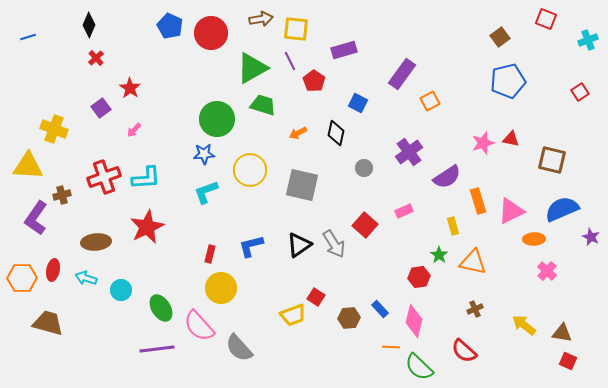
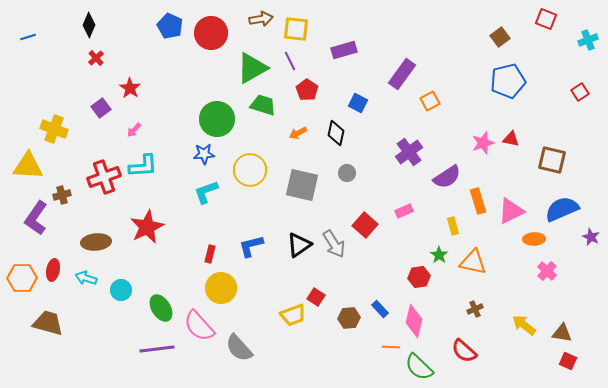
red pentagon at (314, 81): moved 7 px left, 9 px down
gray circle at (364, 168): moved 17 px left, 5 px down
cyan L-shape at (146, 178): moved 3 px left, 12 px up
